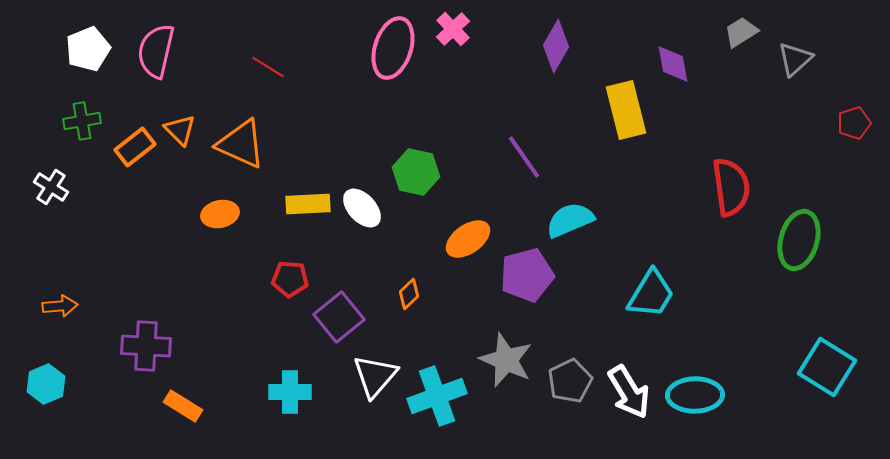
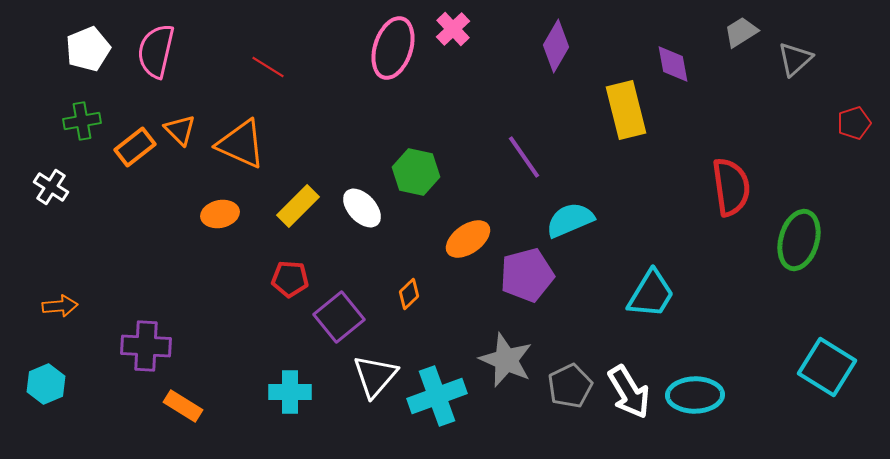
yellow rectangle at (308, 204): moved 10 px left, 2 px down; rotated 42 degrees counterclockwise
gray pentagon at (570, 381): moved 5 px down
